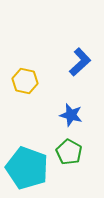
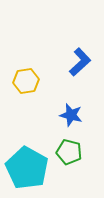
yellow hexagon: moved 1 px right; rotated 20 degrees counterclockwise
green pentagon: rotated 15 degrees counterclockwise
cyan pentagon: rotated 9 degrees clockwise
